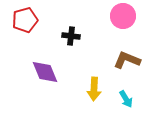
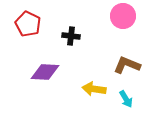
red pentagon: moved 3 px right, 4 px down; rotated 30 degrees counterclockwise
brown L-shape: moved 5 px down
purple diamond: rotated 64 degrees counterclockwise
yellow arrow: rotated 95 degrees clockwise
